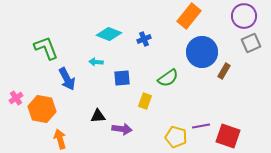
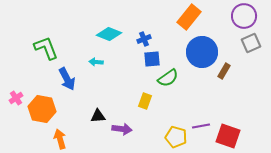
orange rectangle: moved 1 px down
blue square: moved 30 px right, 19 px up
